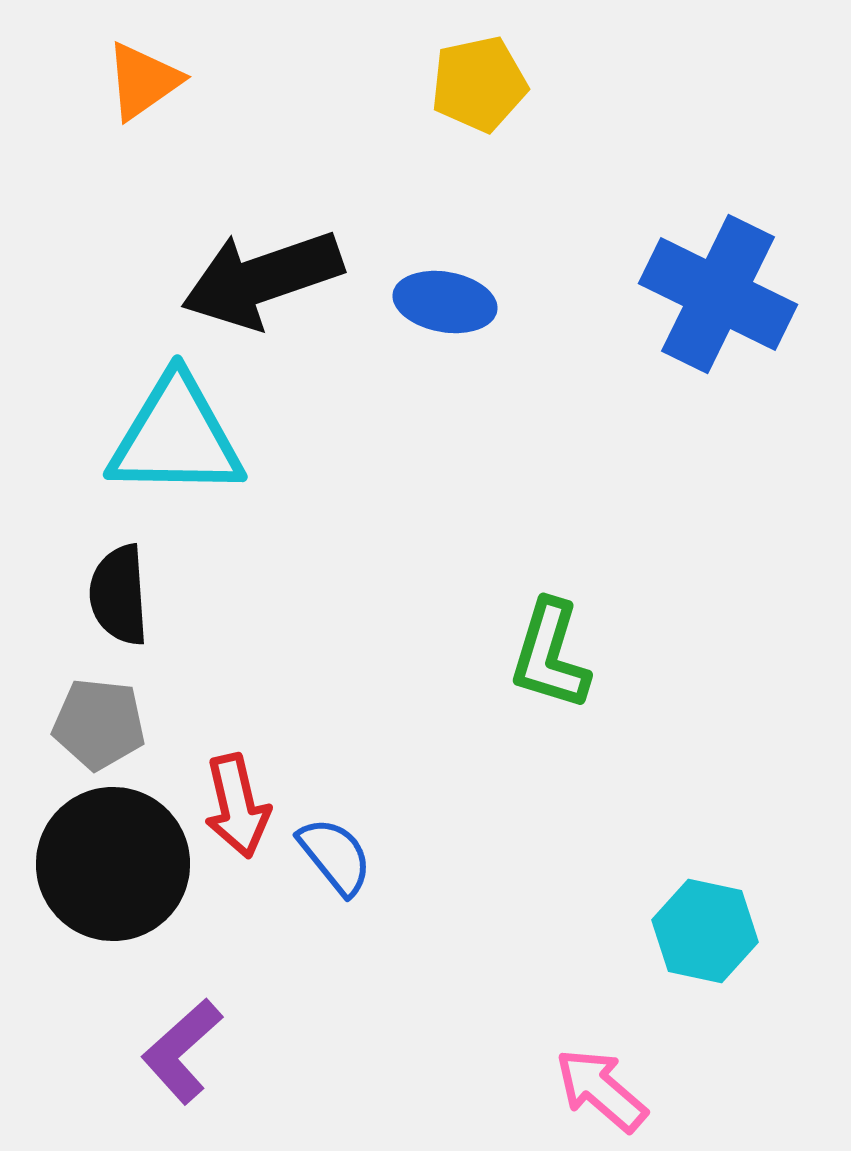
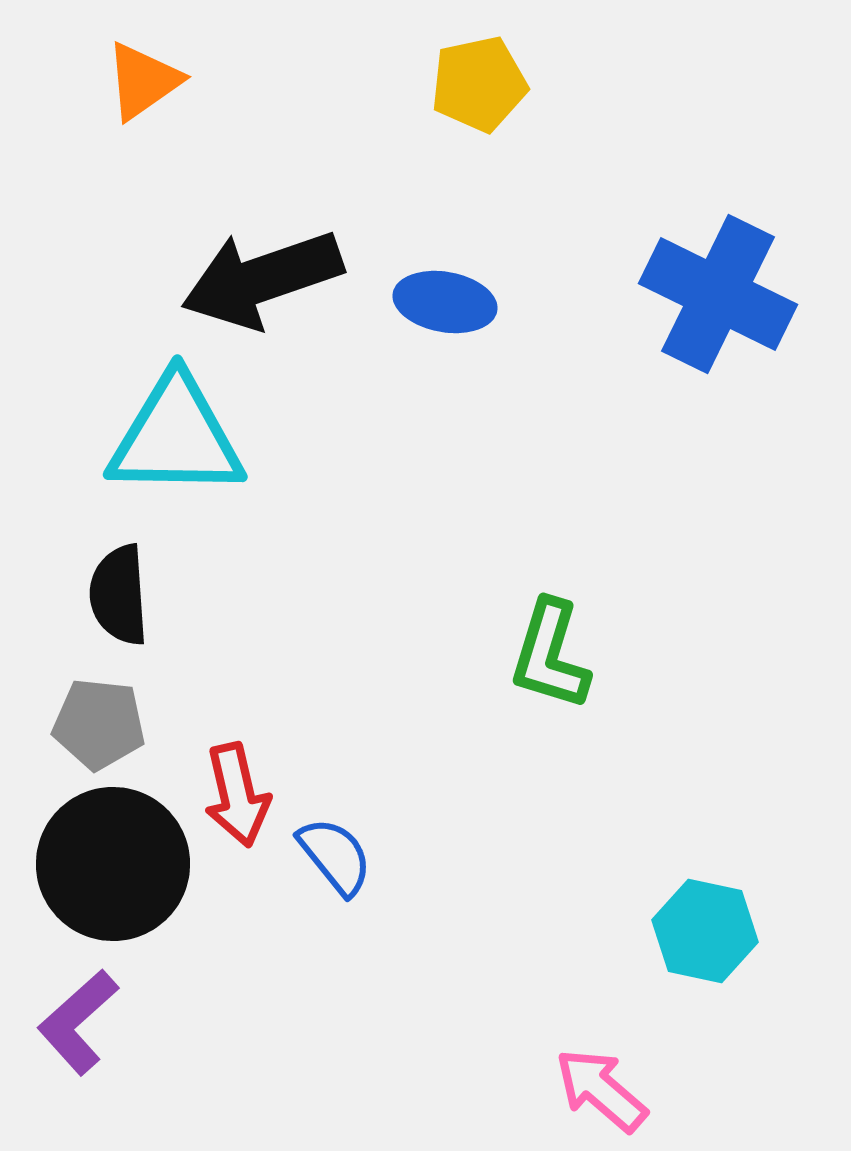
red arrow: moved 11 px up
purple L-shape: moved 104 px left, 29 px up
